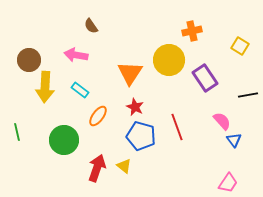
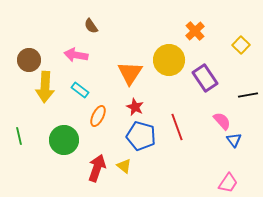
orange cross: moved 3 px right; rotated 30 degrees counterclockwise
yellow square: moved 1 px right, 1 px up; rotated 12 degrees clockwise
orange ellipse: rotated 10 degrees counterclockwise
green line: moved 2 px right, 4 px down
